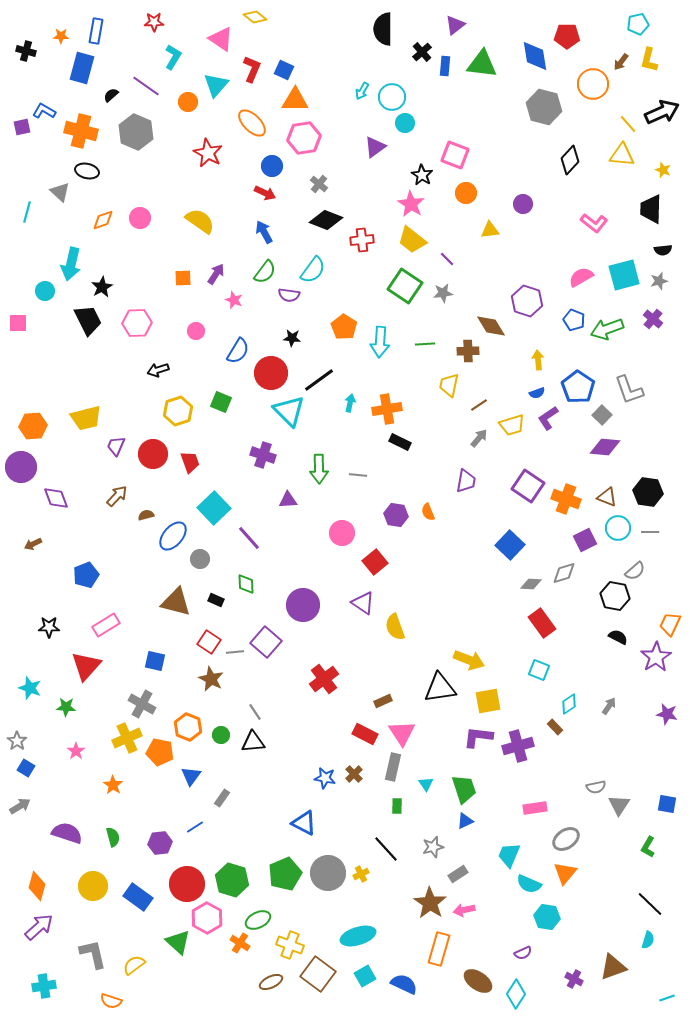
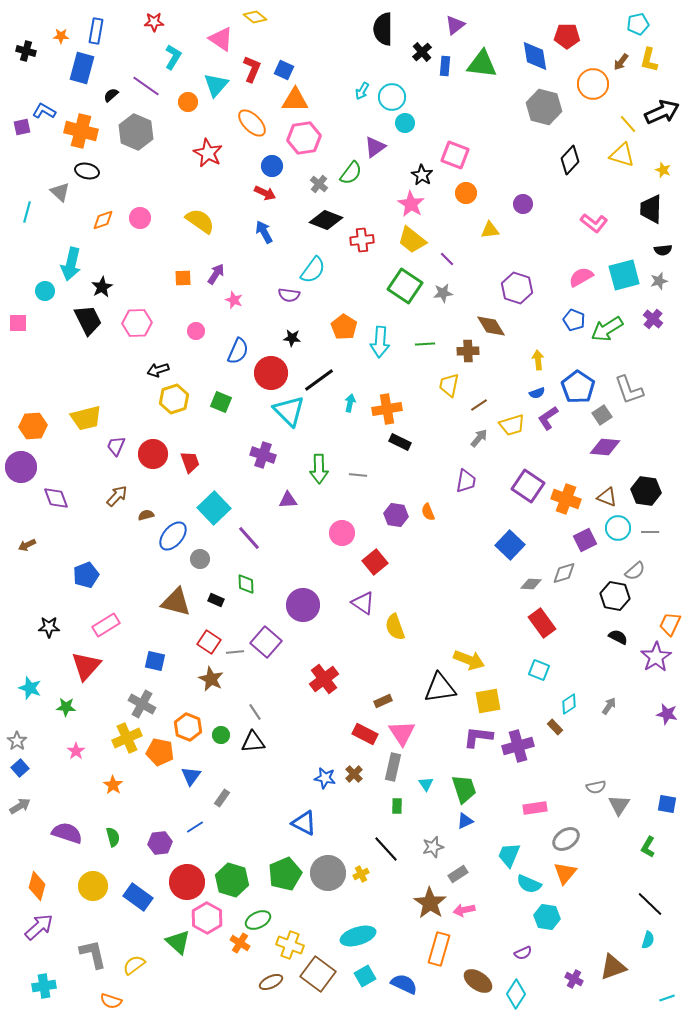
yellow triangle at (622, 155): rotated 12 degrees clockwise
green semicircle at (265, 272): moved 86 px right, 99 px up
purple hexagon at (527, 301): moved 10 px left, 13 px up
green arrow at (607, 329): rotated 12 degrees counterclockwise
blue semicircle at (238, 351): rotated 8 degrees counterclockwise
yellow hexagon at (178, 411): moved 4 px left, 12 px up
gray square at (602, 415): rotated 12 degrees clockwise
black hexagon at (648, 492): moved 2 px left, 1 px up
brown arrow at (33, 544): moved 6 px left, 1 px down
blue square at (26, 768): moved 6 px left; rotated 18 degrees clockwise
red circle at (187, 884): moved 2 px up
